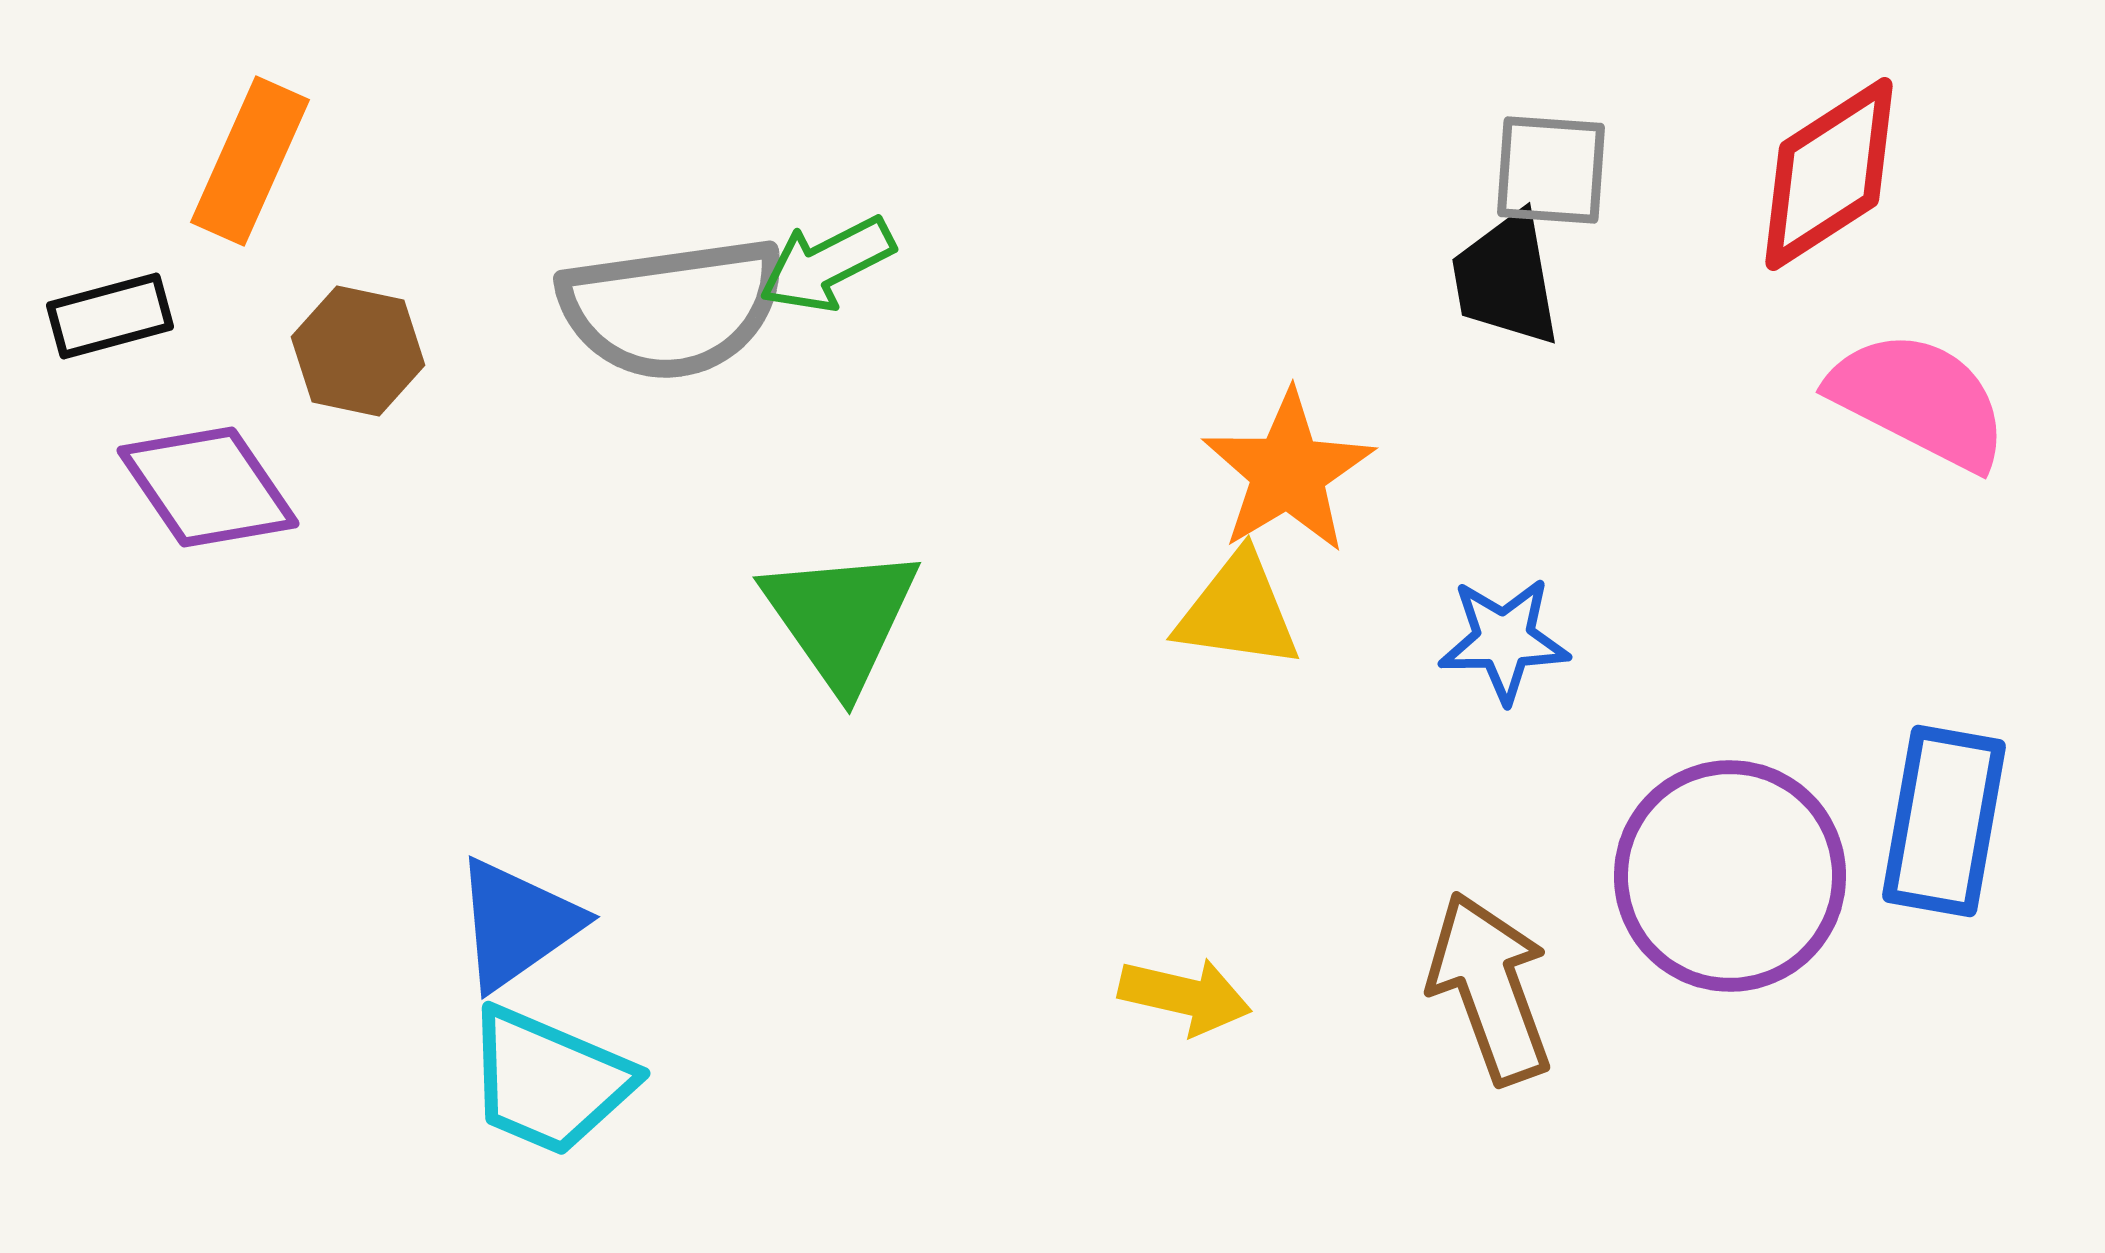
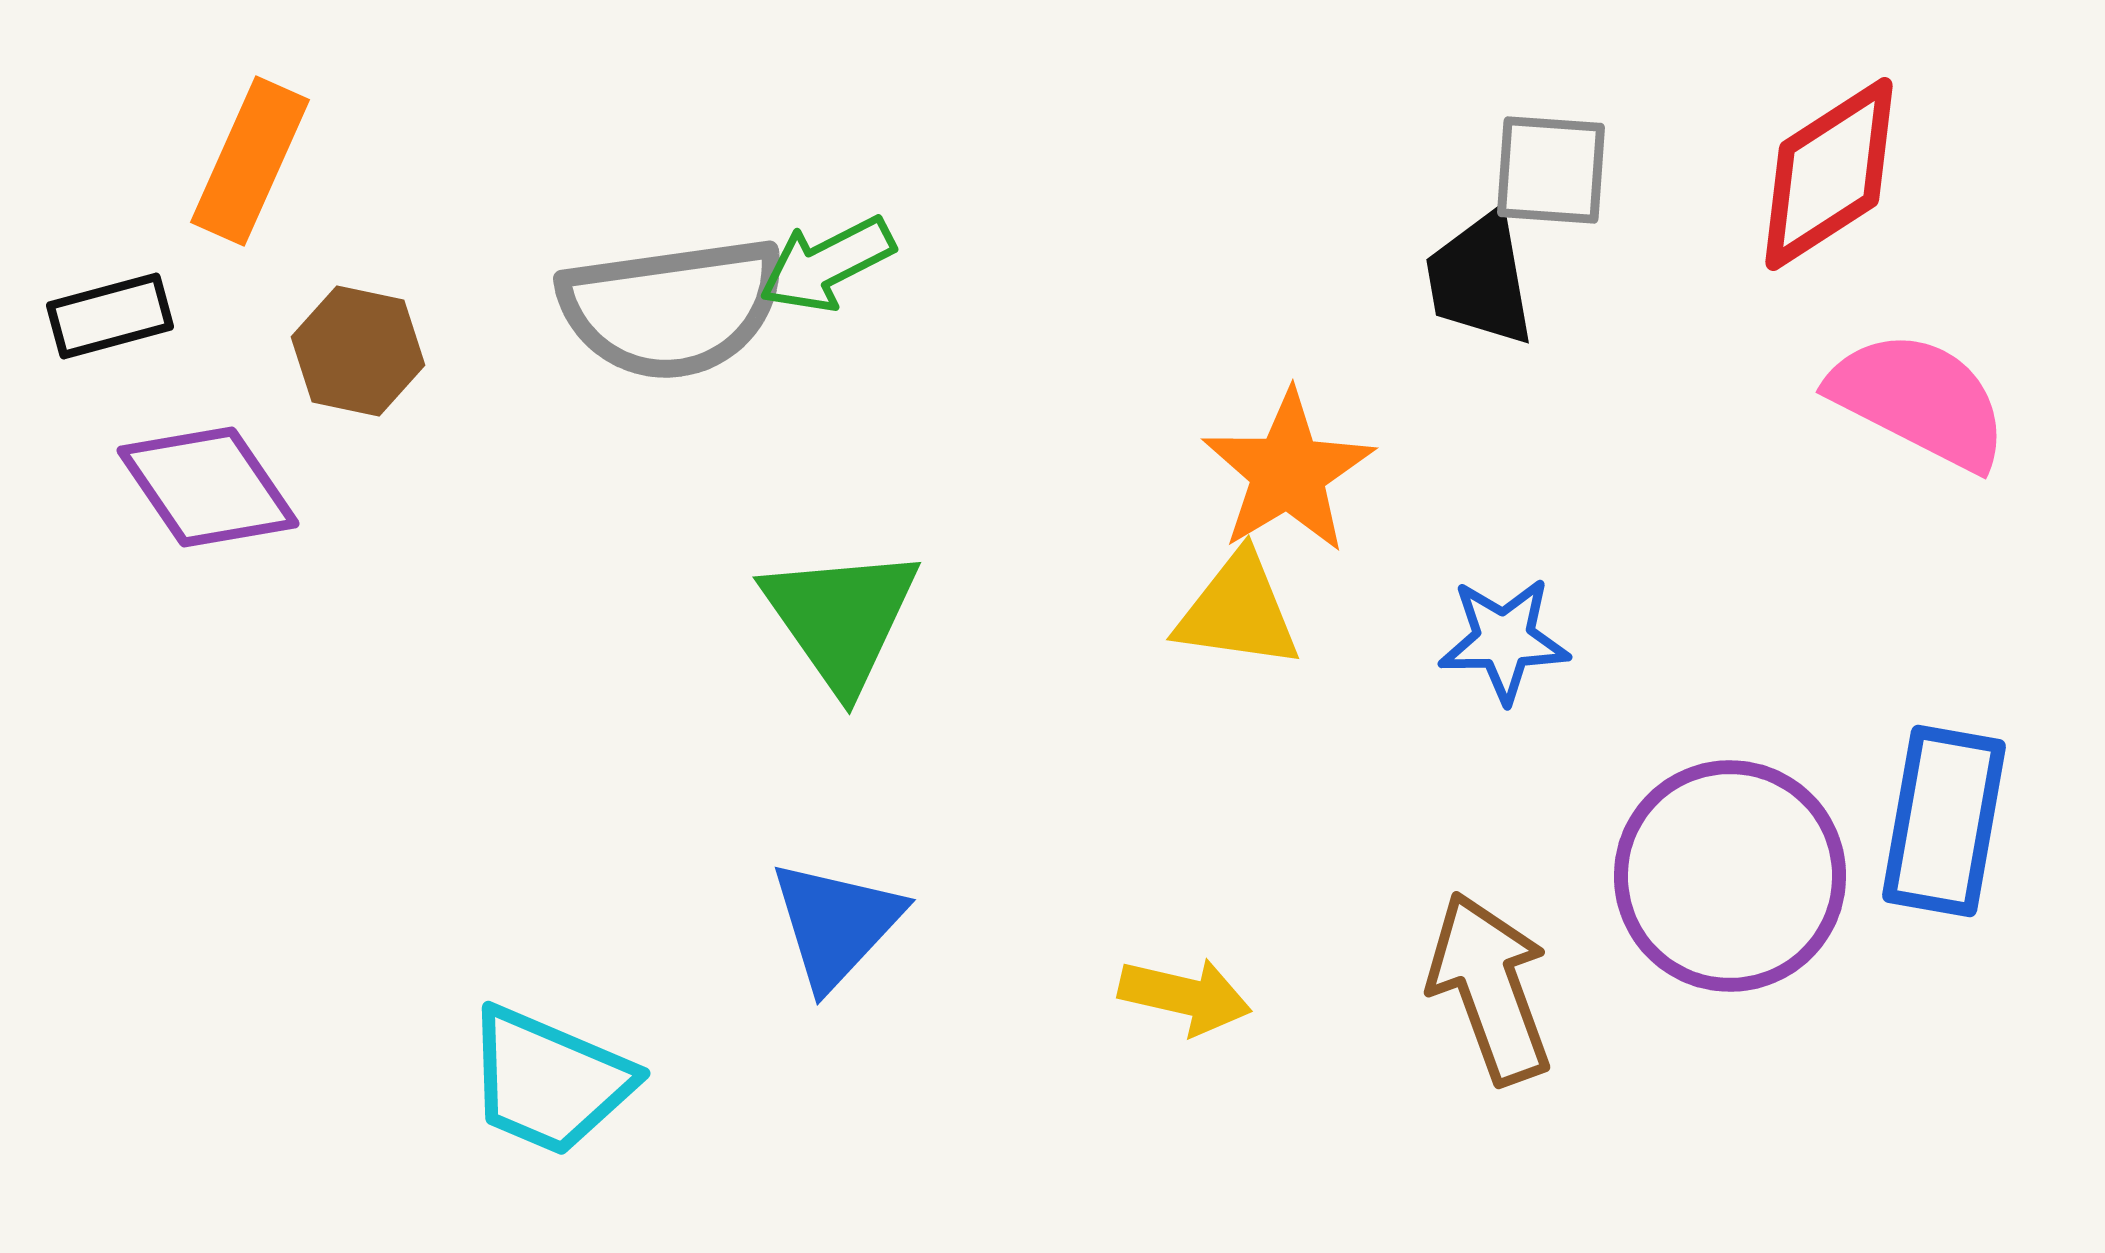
black trapezoid: moved 26 px left
blue triangle: moved 319 px right; rotated 12 degrees counterclockwise
